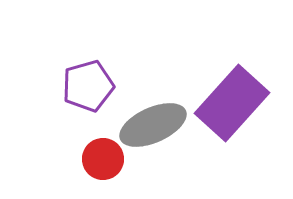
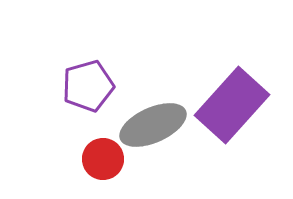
purple rectangle: moved 2 px down
